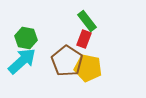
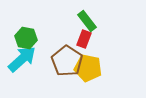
cyan arrow: moved 2 px up
